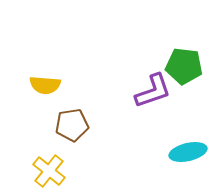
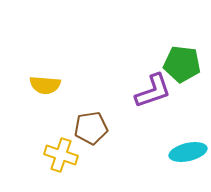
green pentagon: moved 2 px left, 2 px up
brown pentagon: moved 19 px right, 3 px down
yellow cross: moved 12 px right, 16 px up; rotated 20 degrees counterclockwise
